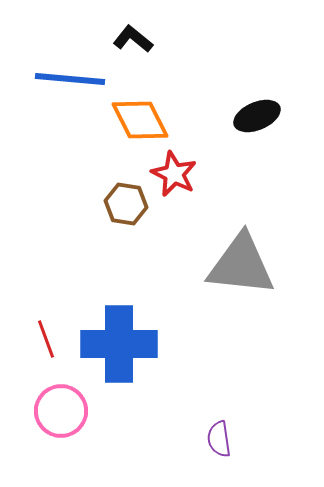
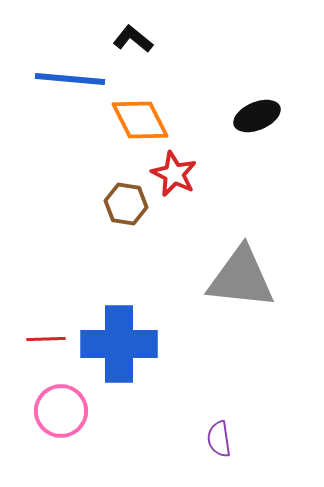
gray triangle: moved 13 px down
red line: rotated 72 degrees counterclockwise
